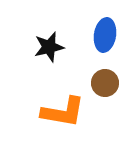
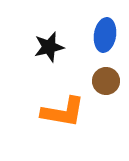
brown circle: moved 1 px right, 2 px up
